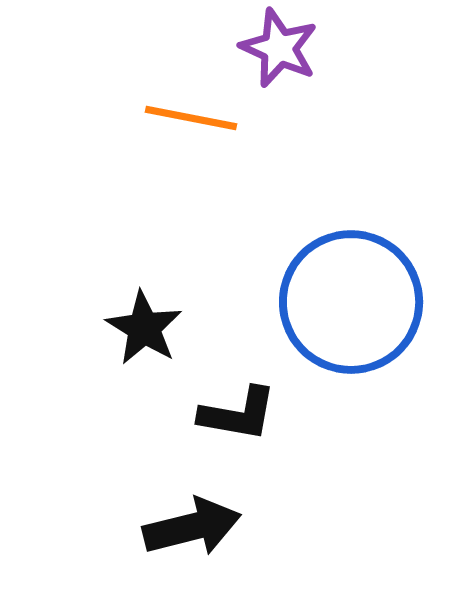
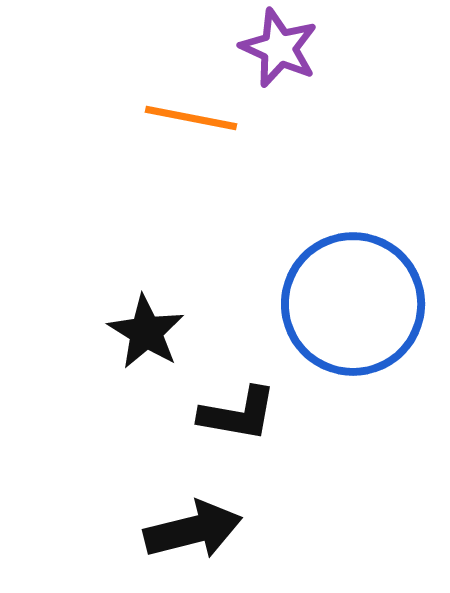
blue circle: moved 2 px right, 2 px down
black star: moved 2 px right, 4 px down
black arrow: moved 1 px right, 3 px down
